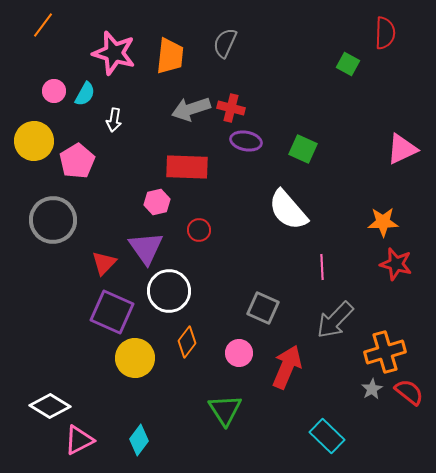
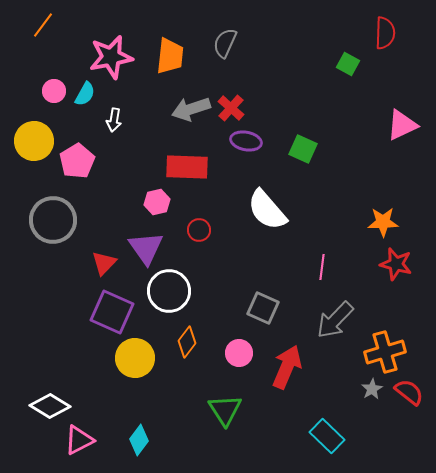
pink star at (114, 53): moved 3 px left, 4 px down; rotated 27 degrees counterclockwise
red cross at (231, 108): rotated 28 degrees clockwise
pink triangle at (402, 149): moved 24 px up
white semicircle at (288, 210): moved 21 px left
pink line at (322, 267): rotated 10 degrees clockwise
